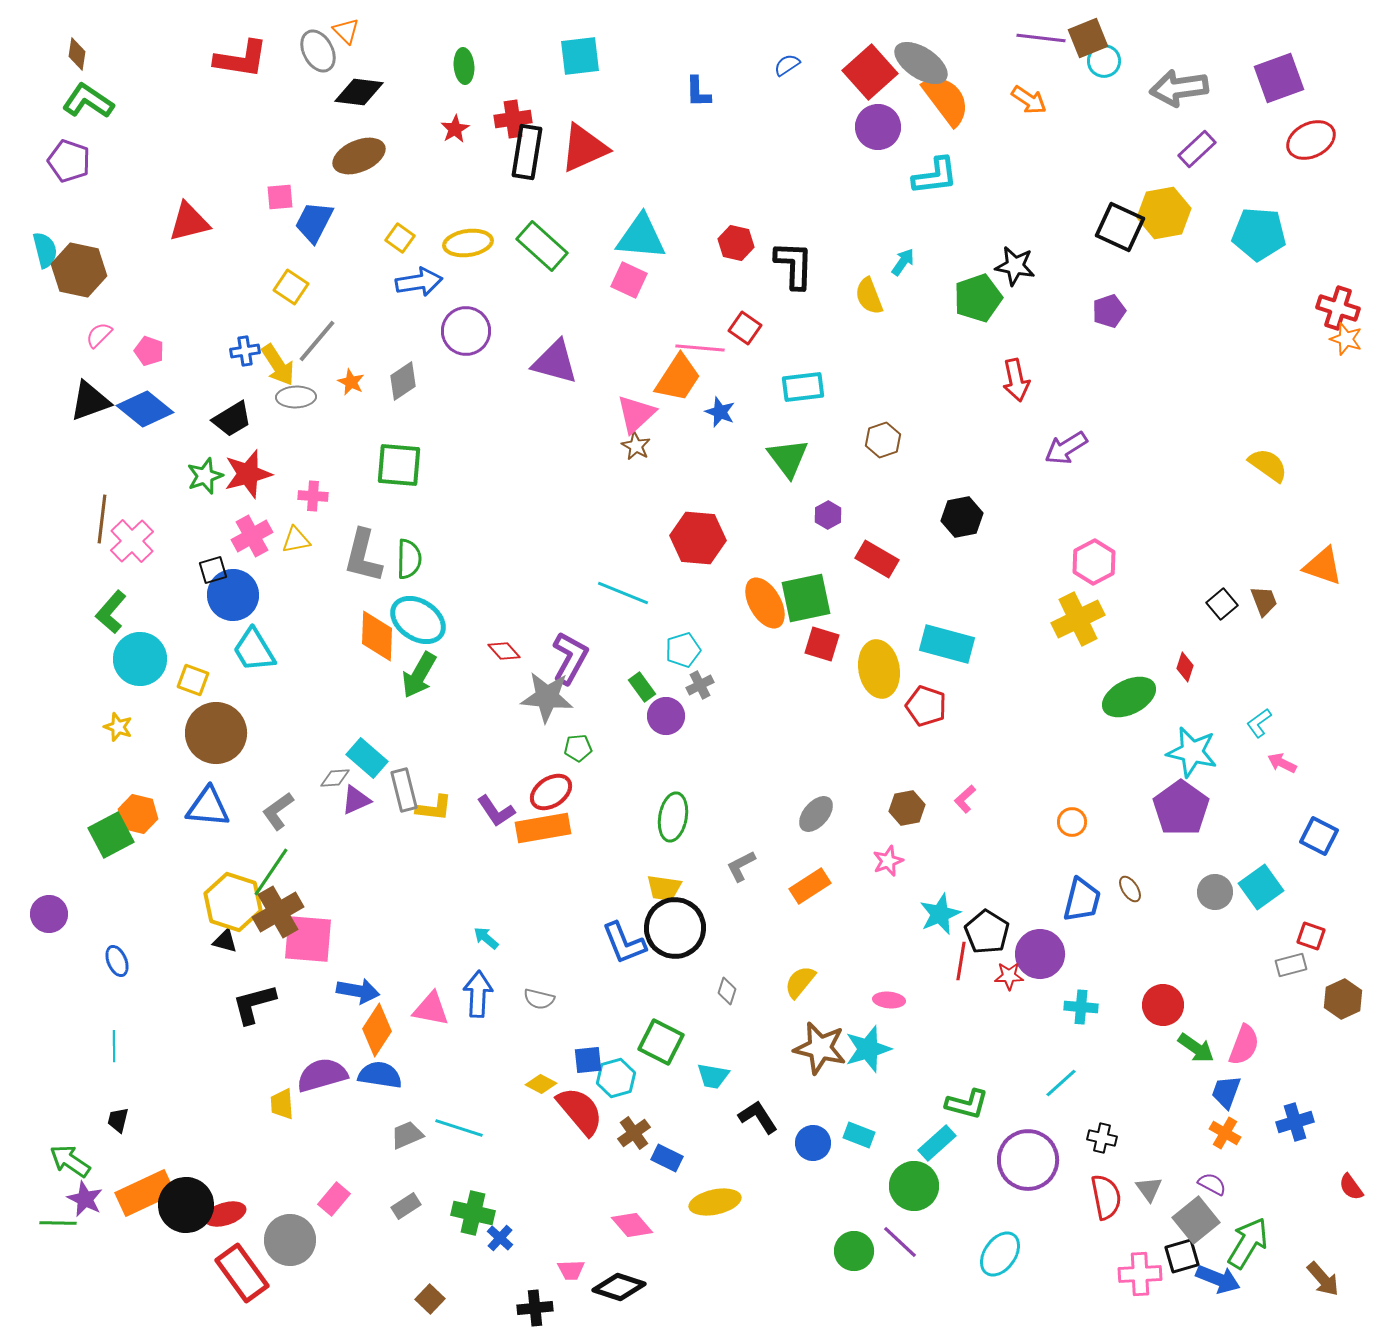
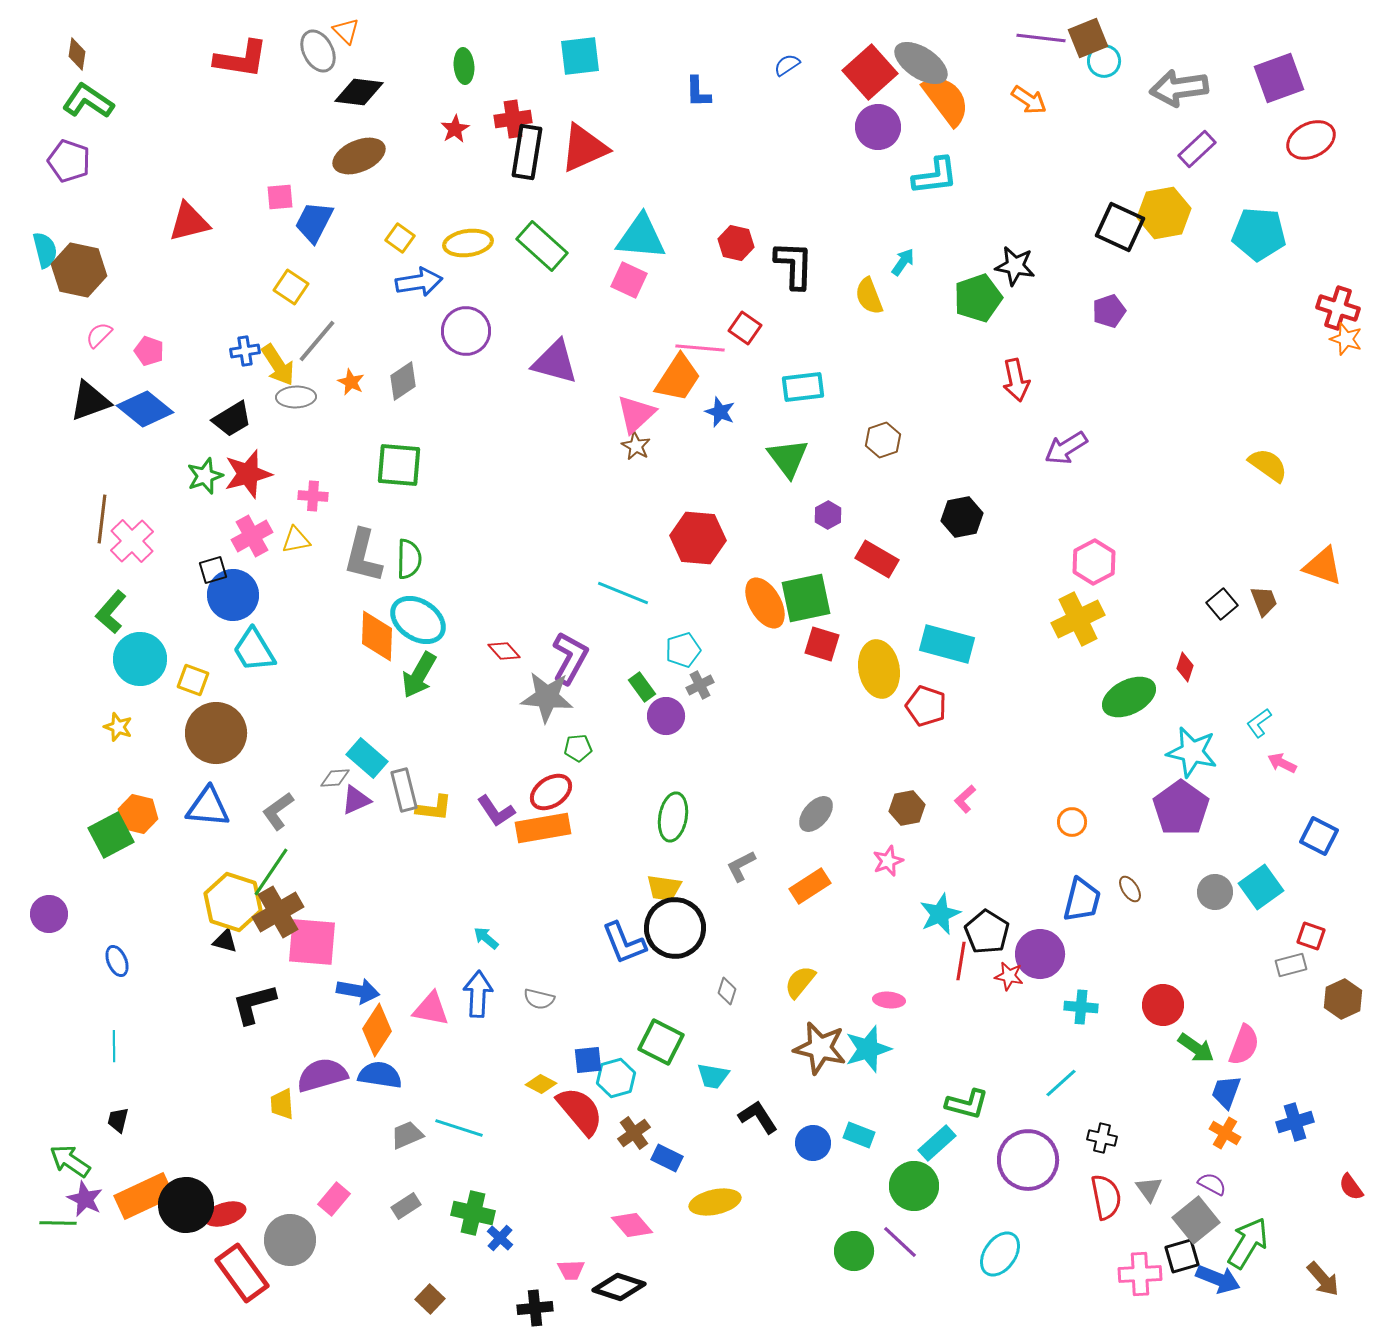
pink square at (308, 939): moved 4 px right, 3 px down
red star at (1009, 976): rotated 12 degrees clockwise
orange rectangle at (145, 1193): moved 1 px left, 3 px down
